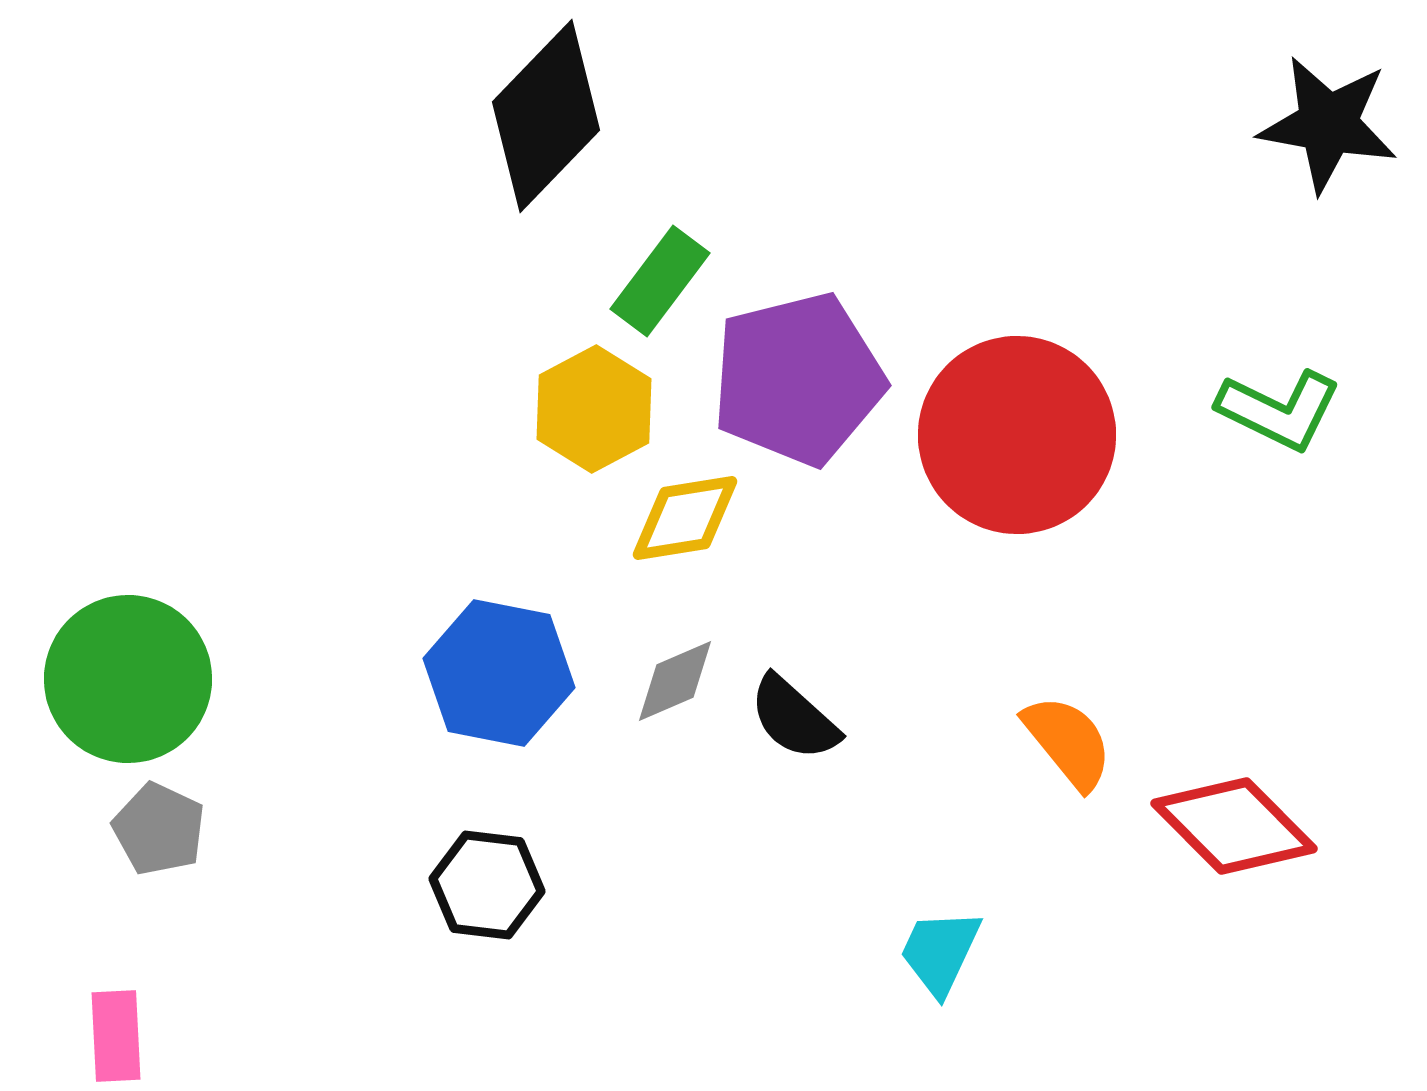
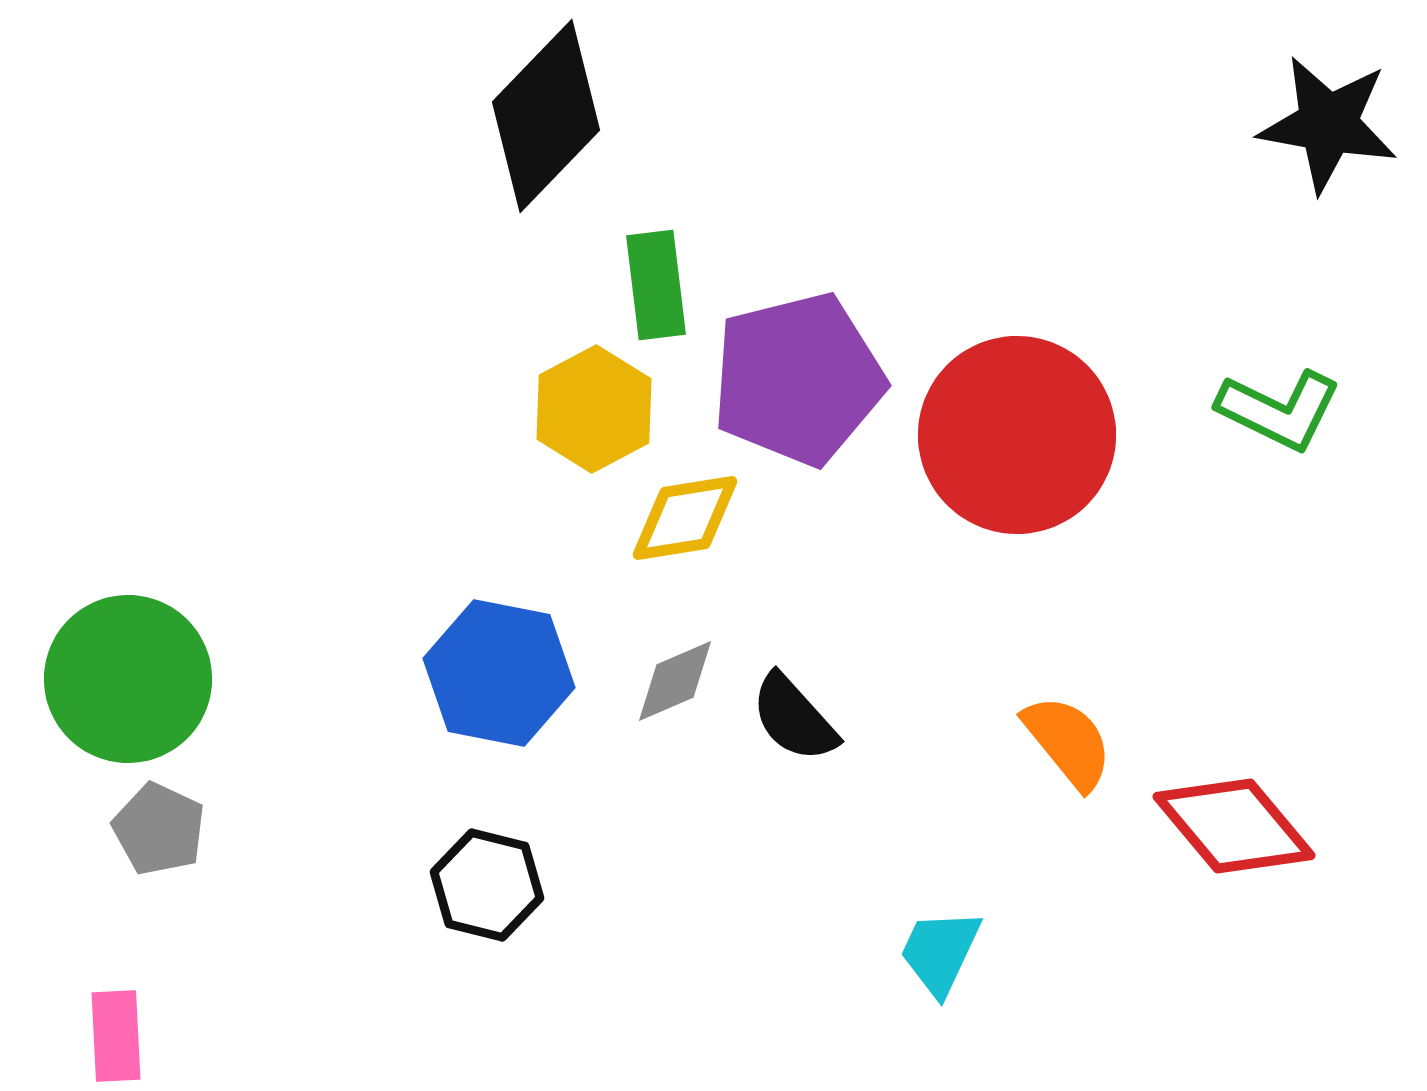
green rectangle: moved 4 px left, 4 px down; rotated 44 degrees counterclockwise
black semicircle: rotated 6 degrees clockwise
red diamond: rotated 5 degrees clockwise
black hexagon: rotated 7 degrees clockwise
